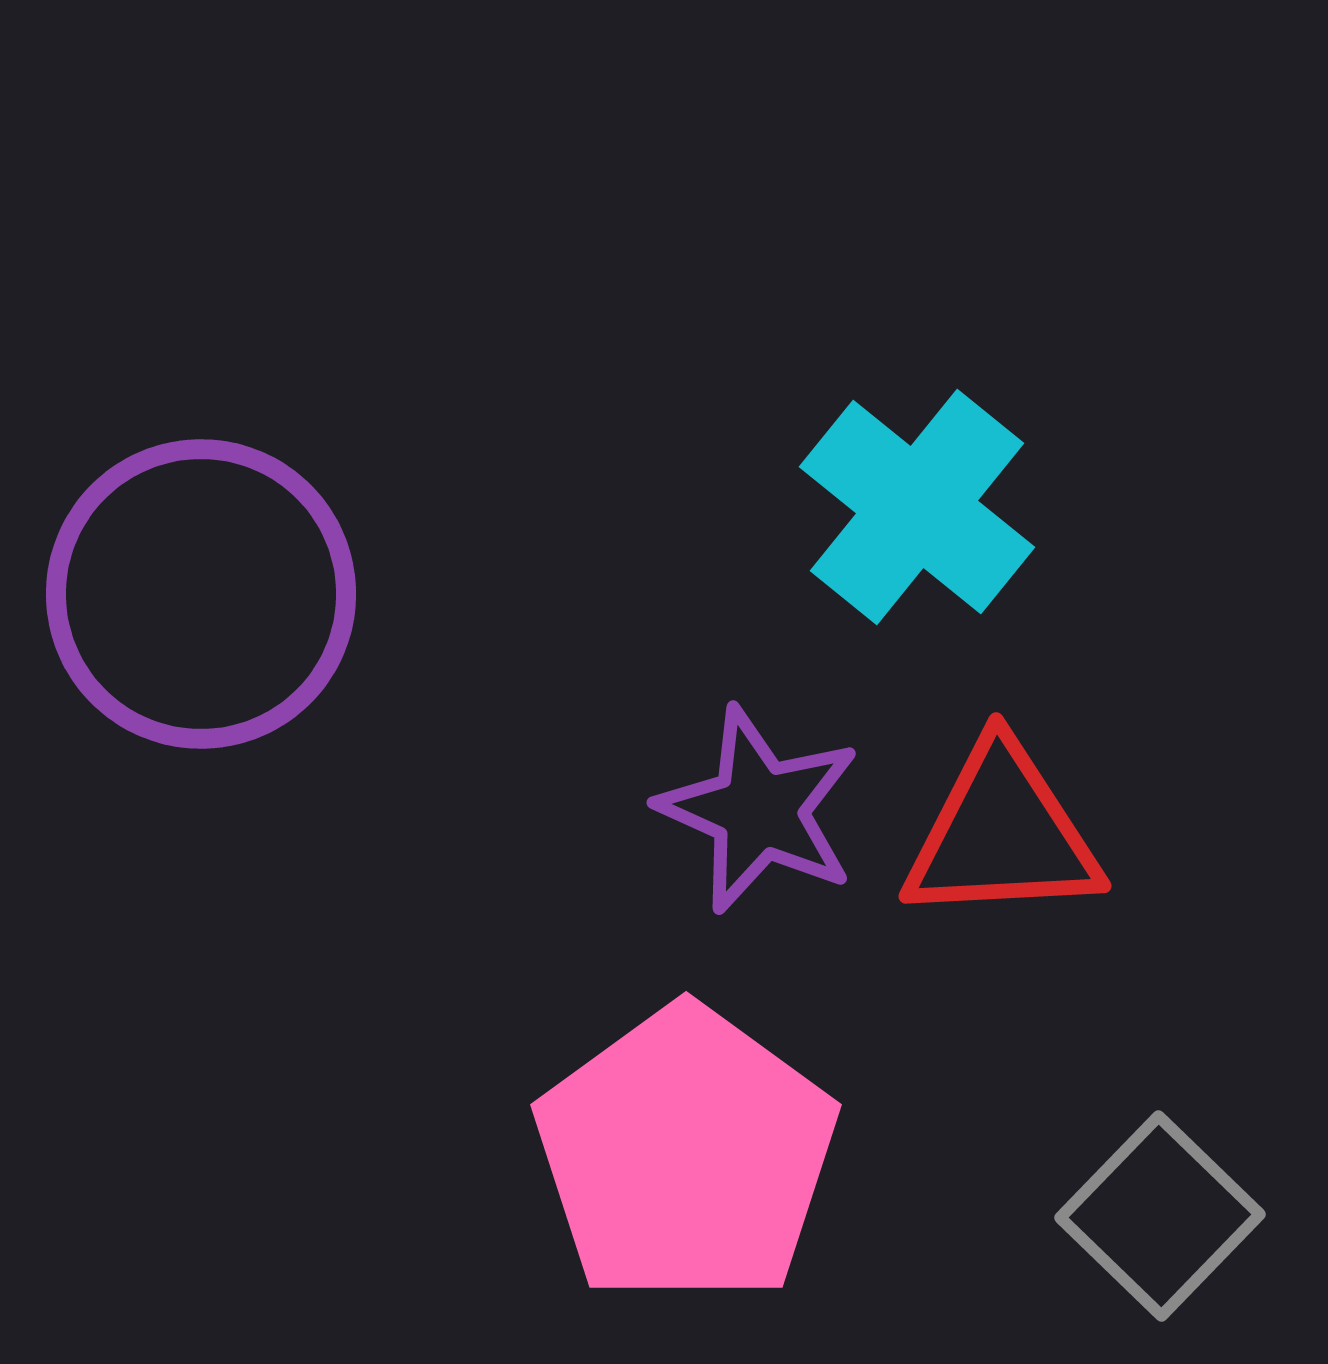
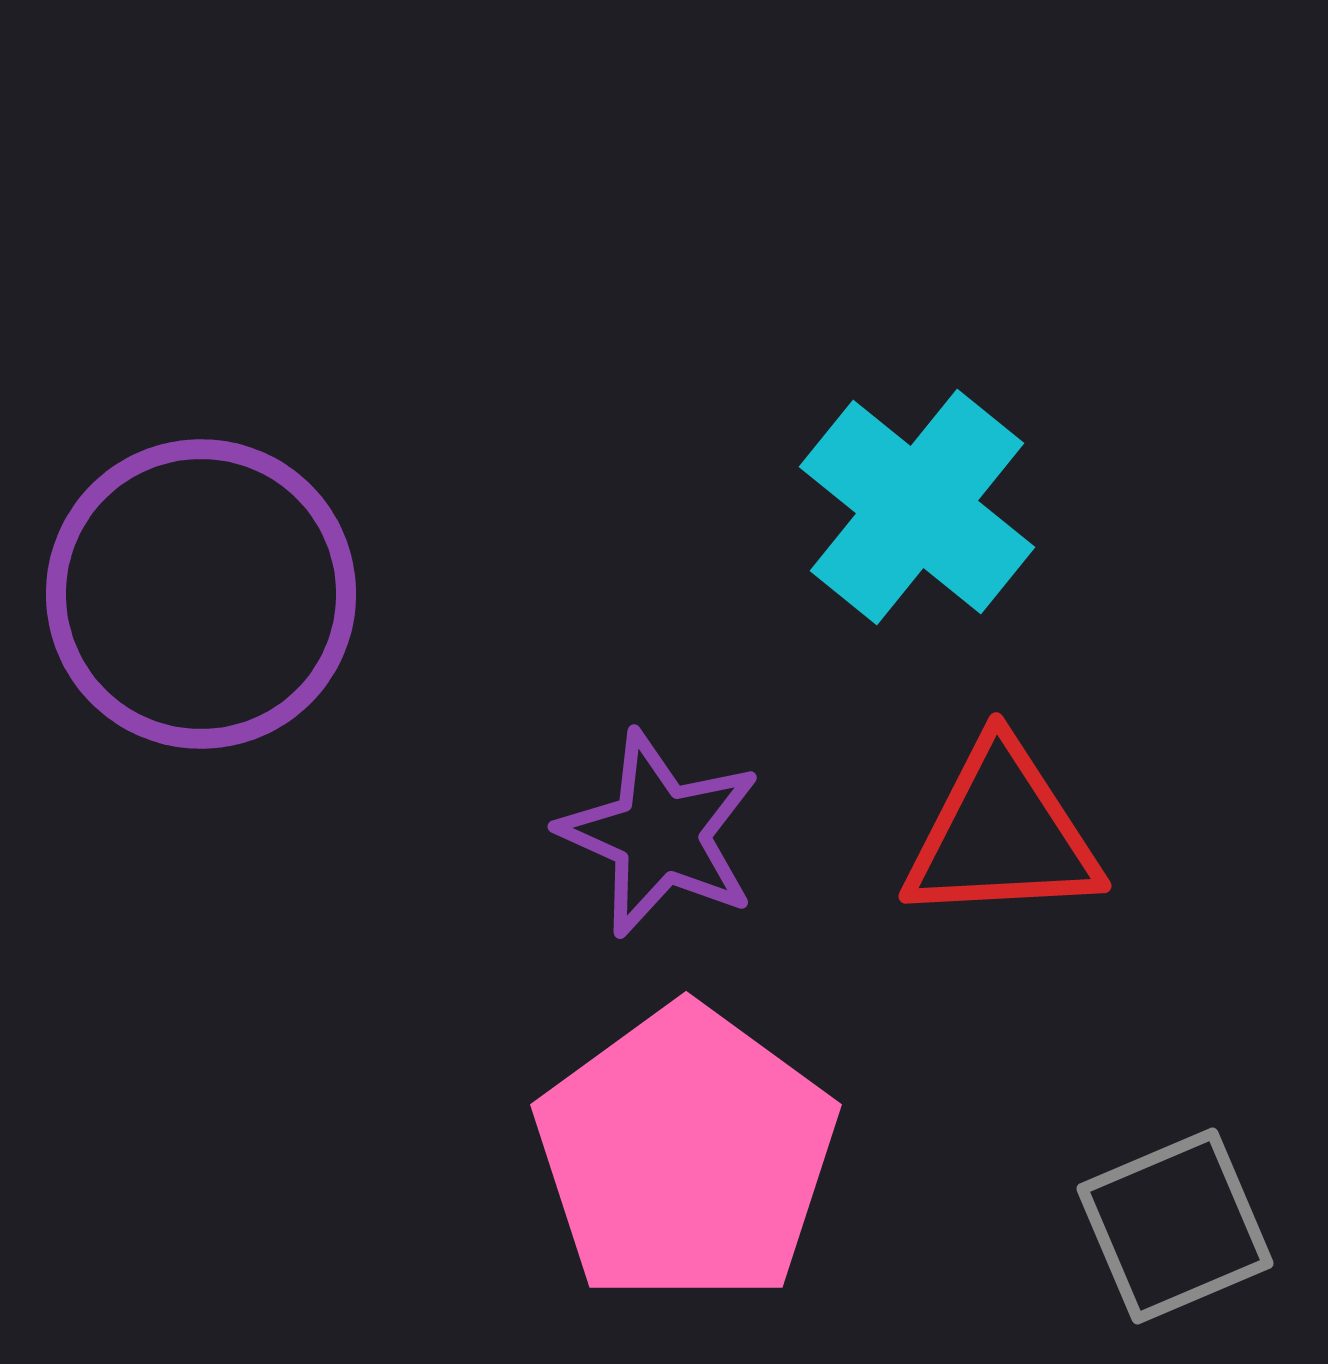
purple star: moved 99 px left, 24 px down
gray square: moved 15 px right, 10 px down; rotated 23 degrees clockwise
